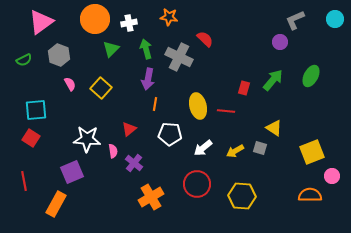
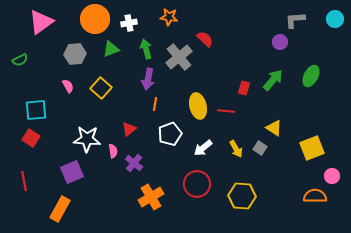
gray L-shape at (295, 20): rotated 20 degrees clockwise
green triangle at (111, 49): rotated 24 degrees clockwise
gray hexagon at (59, 55): moved 16 px right, 1 px up; rotated 25 degrees counterclockwise
gray cross at (179, 57): rotated 24 degrees clockwise
green semicircle at (24, 60): moved 4 px left
pink semicircle at (70, 84): moved 2 px left, 2 px down
white pentagon at (170, 134): rotated 25 degrees counterclockwise
gray square at (260, 148): rotated 16 degrees clockwise
yellow arrow at (235, 151): moved 1 px right, 2 px up; rotated 90 degrees counterclockwise
yellow square at (312, 152): moved 4 px up
orange semicircle at (310, 195): moved 5 px right, 1 px down
orange rectangle at (56, 204): moved 4 px right, 5 px down
